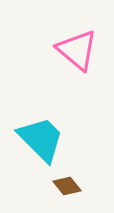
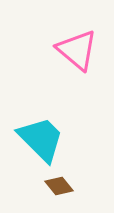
brown diamond: moved 8 px left
